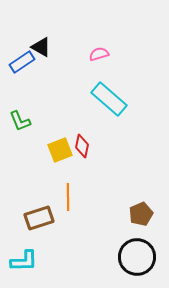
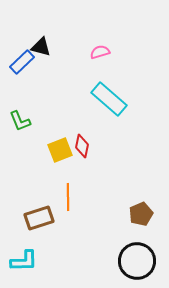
black triangle: rotated 15 degrees counterclockwise
pink semicircle: moved 1 px right, 2 px up
blue rectangle: rotated 10 degrees counterclockwise
black circle: moved 4 px down
